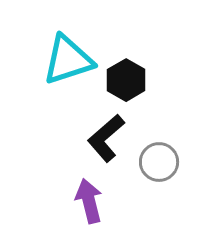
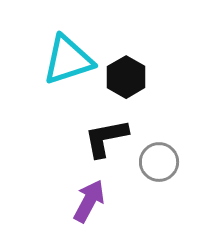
black hexagon: moved 3 px up
black L-shape: rotated 30 degrees clockwise
purple arrow: rotated 42 degrees clockwise
